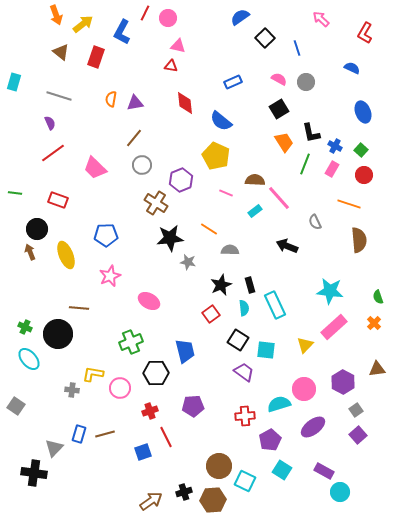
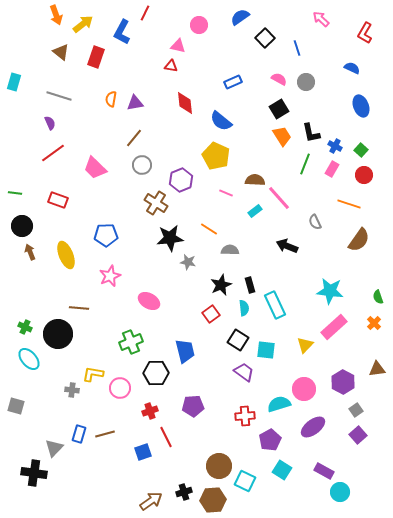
pink circle at (168, 18): moved 31 px right, 7 px down
blue ellipse at (363, 112): moved 2 px left, 6 px up
orange trapezoid at (284, 142): moved 2 px left, 6 px up
black circle at (37, 229): moved 15 px left, 3 px up
brown semicircle at (359, 240): rotated 40 degrees clockwise
gray square at (16, 406): rotated 18 degrees counterclockwise
